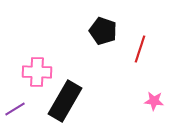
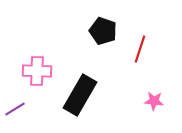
pink cross: moved 1 px up
black rectangle: moved 15 px right, 6 px up
